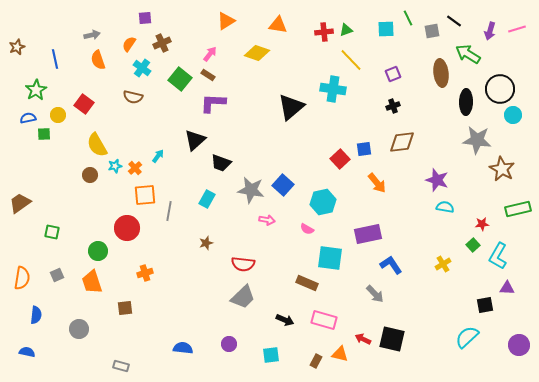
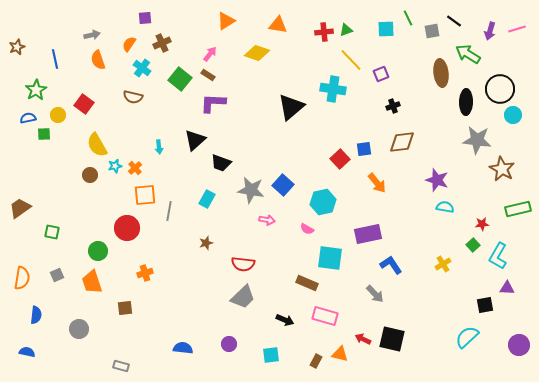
purple square at (393, 74): moved 12 px left
cyan arrow at (158, 156): moved 1 px right, 9 px up; rotated 136 degrees clockwise
brown trapezoid at (20, 203): moved 5 px down
pink rectangle at (324, 320): moved 1 px right, 4 px up
